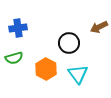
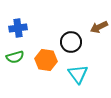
black circle: moved 2 px right, 1 px up
green semicircle: moved 1 px right, 1 px up
orange hexagon: moved 9 px up; rotated 20 degrees counterclockwise
